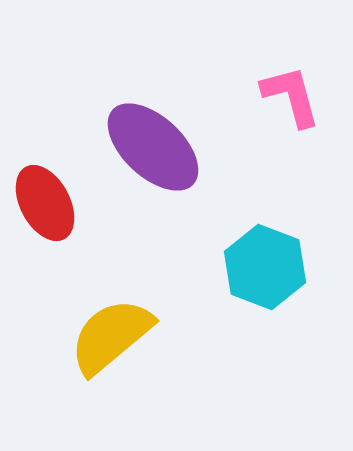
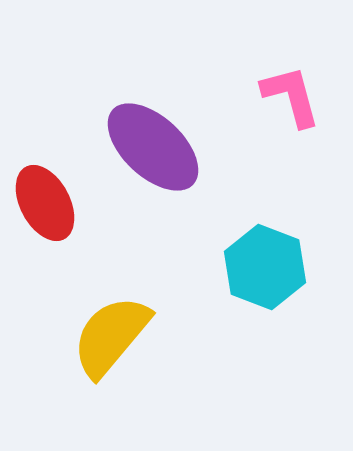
yellow semicircle: rotated 10 degrees counterclockwise
